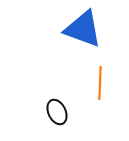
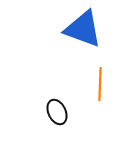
orange line: moved 1 px down
